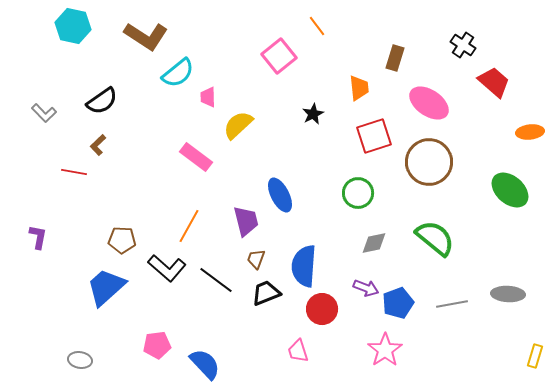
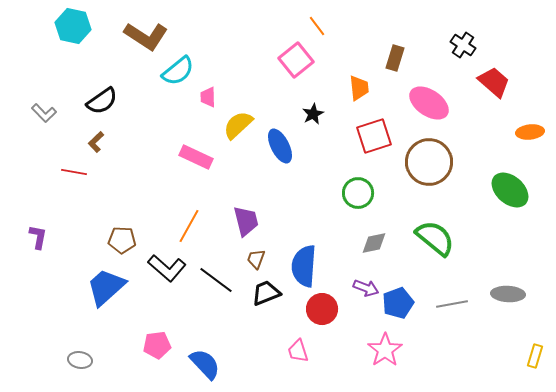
pink square at (279, 56): moved 17 px right, 4 px down
cyan semicircle at (178, 73): moved 2 px up
brown L-shape at (98, 145): moved 2 px left, 3 px up
pink rectangle at (196, 157): rotated 12 degrees counterclockwise
blue ellipse at (280, 195): moved 49 px up
